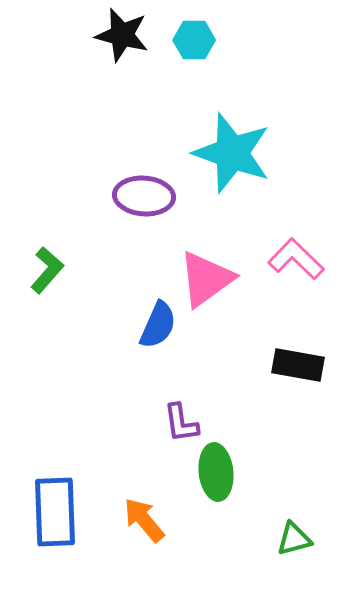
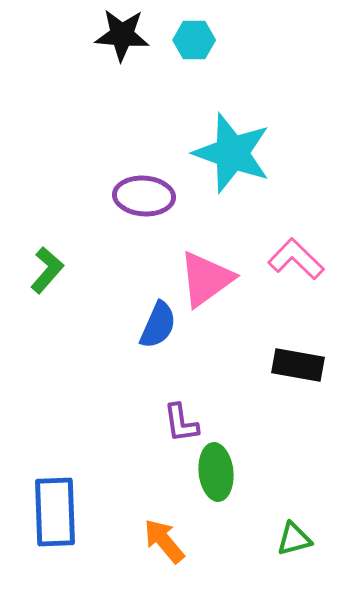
black star: rotated 10 degrees counterclockwise
orange arrow: moved 20 px right, 21 px down
